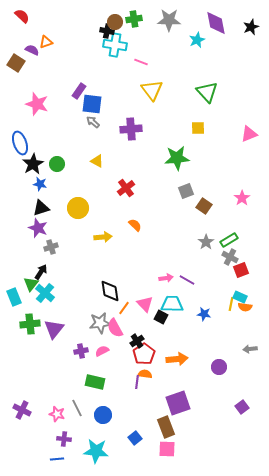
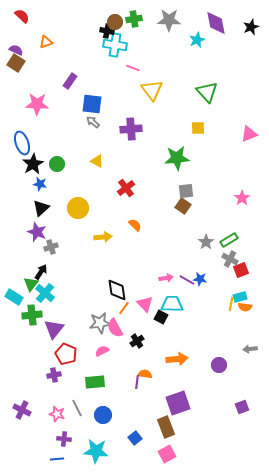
purple semicircle at (32, 50): moved 16 px left
pink line at (141, 62): moved 8 px left, 6 px down
purple rectangle at (79, 91): moved 9 px left, 10 px up
pink star at (37, 104): rotated 15 degrees counterclockwise
blue ellipse at (20, 143): moved 2 px right
gray square at (186, 191): rotated 14 degrees clockwise
brown square at (204, 206): moved 21 px left
black triangle at (41, 208): rotated 24 degrees counterclockwise
purple star at (38, 228): moved 1 px left, 4 px down
gray cross at (230, 257): moved 2 px down
black diamond at (110, 291): moved 7 px right, 1 px up
cyan rectangle at (14, 297): rotated 36 degrees counterclockwise
cyan rectangle at (240, 297): rotated 40 degrees counterclockwise
blue star at (204, 314): moved 4 px left, 35 px up
green cross at (30, 324): moved 2 px right, 9 px up
purple cross at (81, 351): moved 27 px left, 24 px down
red pentagon at (144, 354): moved 78 px left; rotated 15 degrees counterclockwise
purple circle at (219, 367): moved 2 px up
green rectangle at (95, 382): rotated 18 degrees counterclockwise
purple square at (242, 407): rotated 16 degrees clockwise
pink square at (167, 449): moved 5 px down; rotated 30 degrees counterclockwise
